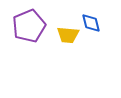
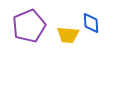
blue diamond: rotated 10 degrees clockwise
